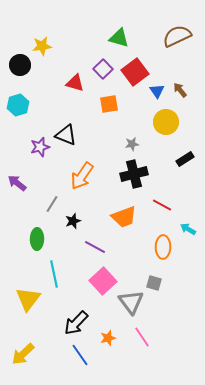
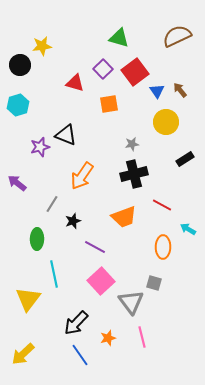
pink square: moved 2 px left
pink line: rotated 20 degrees clockwise
